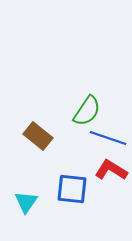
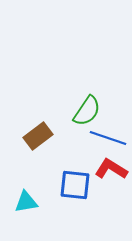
brown rectangle: rotated 76 degrees counterclockwise
red L-shape: moved 1 px up
blue square: moved 3 px right, 4 px up
cyan triangle: rotated 45 degrees clockwise
